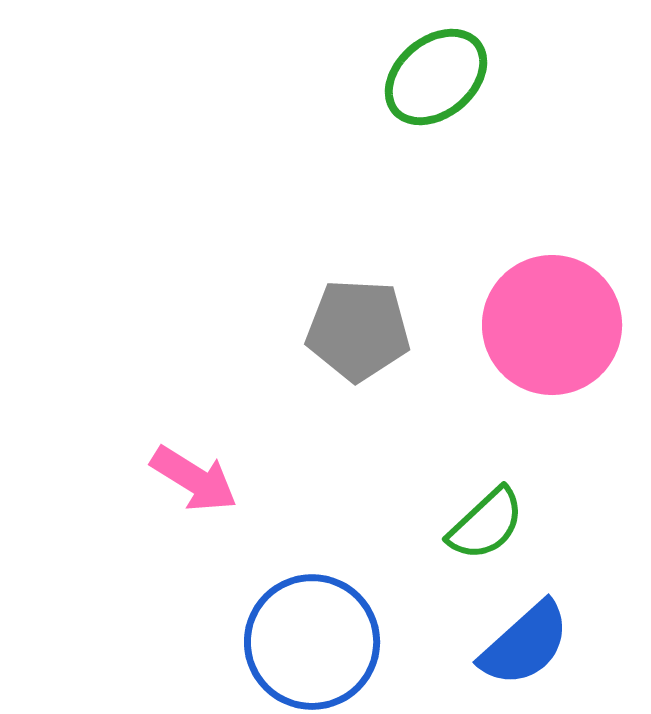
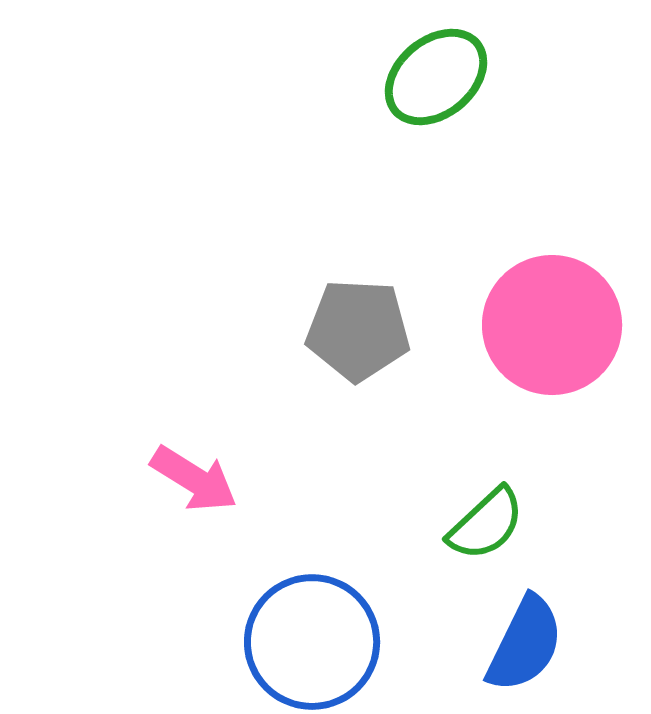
blue semicircle: rotated 22 degrees counterclockwise
